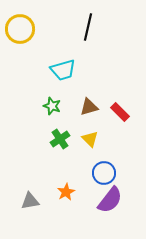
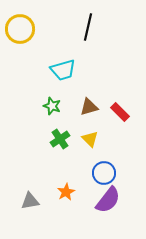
purple semicircle: moved 2 px left
